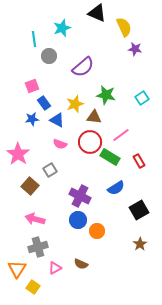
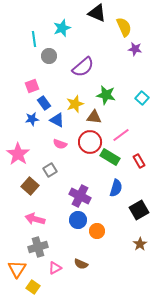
cyan square: rotated 16 degrees counterclockwise
blue semicircle: rotated 42 degrees counterclockwise
